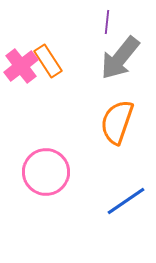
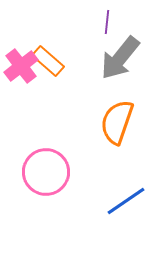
orange rectangle: rotated 16 degrees counterclockwise
